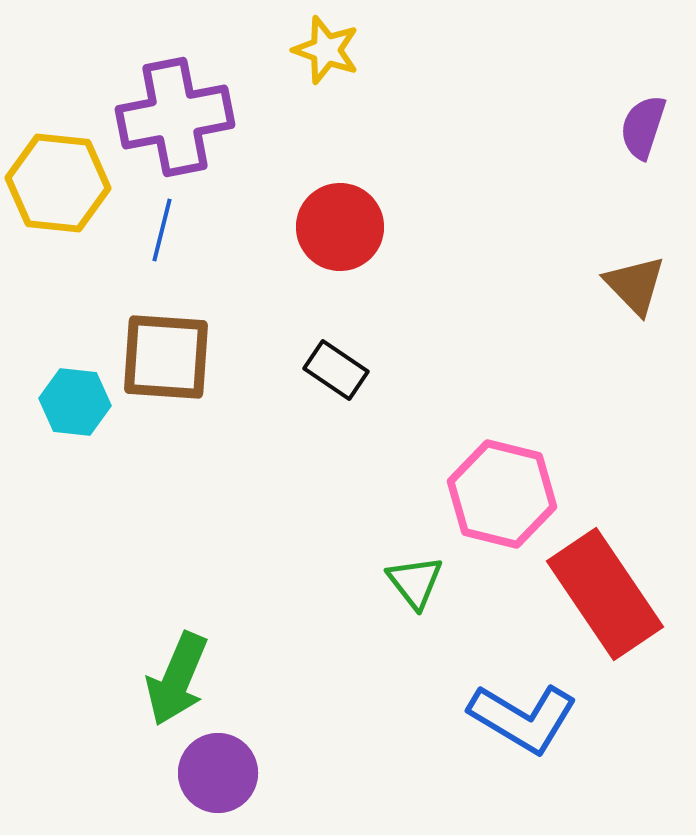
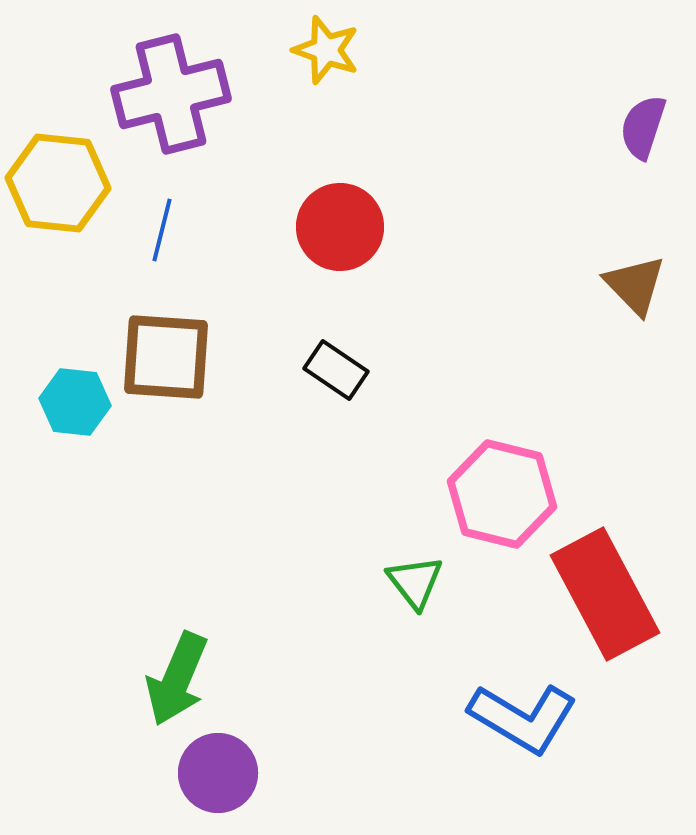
purple cross: moved 4 px left, 23 px up; rotated 3 degrees counterclockwise
red rectangle: rotated 6 degrees clockwise
